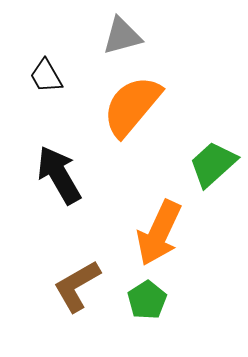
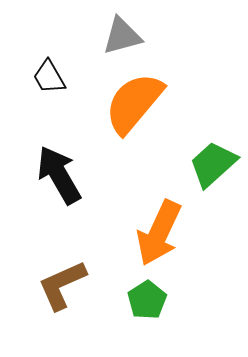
black trapezoid: moved 3 px right, 1 px down
orange semicircle: moved 2 px right, 3 px up
brown L-shape: moved 15 px left, 1 px up; rotated 6 degrees clockwise
